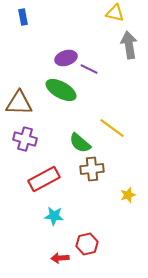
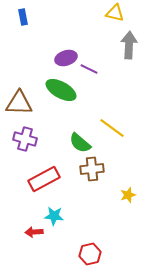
gray arrow: rotated 12 degrees clockwise
red hexagon: moved 3 px right, 10 px down
red arrow: moved 26 px left, 26 px up
